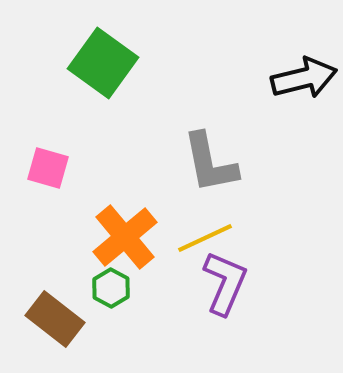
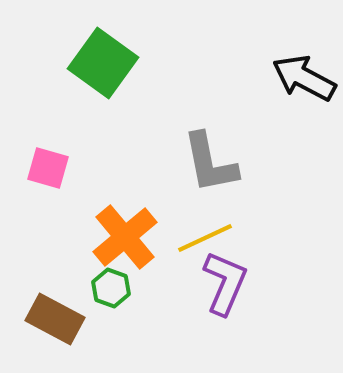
black arrow: rotated 138 degrees counterclockwise
green hexagon: rotated 9 degrees counterclockwise
brown rectangle: rotated 10 degrees counterclockwise
